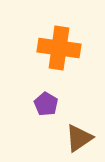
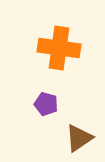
purple pentagon: rotated 15 degrees counterclockwise
